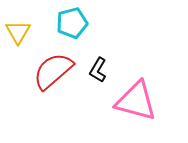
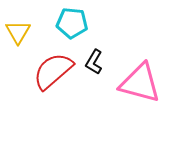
cyan pentagon: rotated 20 degrees clockwise
black L-shape: moved 4 px left, 8 px up
pink triangle: moved 4 px right, 18 px up
